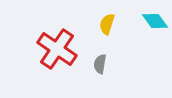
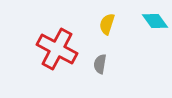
red cross: rotated 6 degrees counterclockwise
